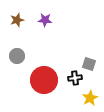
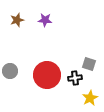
gray circle: moved 7 px left, 15 px down
red circle: moved 3 px right, 5 px up
